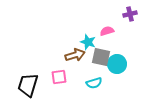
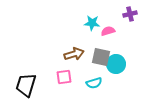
pink semicircle: moved 1 px right
cyan star: moved 4 px right, 19 px up; rotated 14 degrees counterclockwise
brown arrow: moved 1 px left, 1 px up
cyan circle: moved 1 px left
pink square: moved 5 px right
black trapezoid: moved 2 px left
